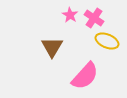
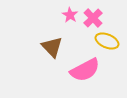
pink cross: moved 1 px left; rotated 12 degrees clockwise
brown triangle: rotated 15 degrees counterclockwise
pink semicircle: moved 6 px up; rotated 20 degrees clockwise
